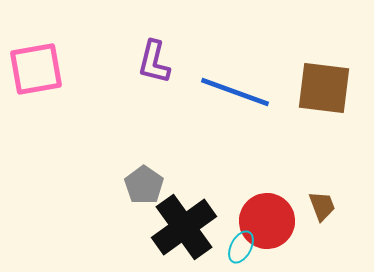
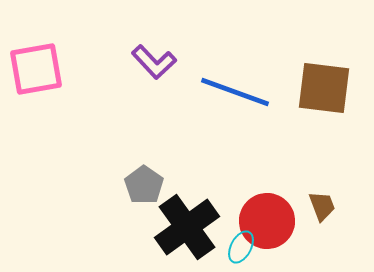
purple L-shape: rotated 57 degrees counterclockwise
black cross: moved 3 px right
